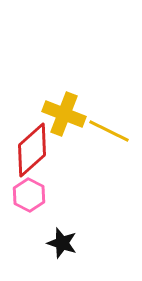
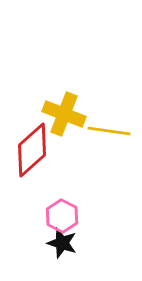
yellow line: rotated 18 degrees counterclockwise
pink hexagon: moved 33 px right, 21 px down
